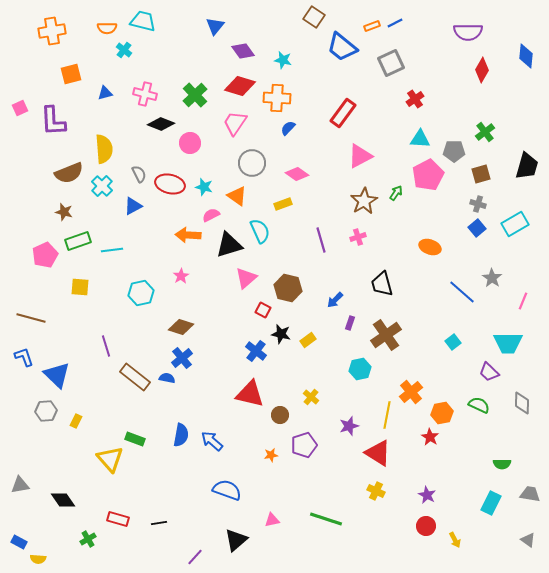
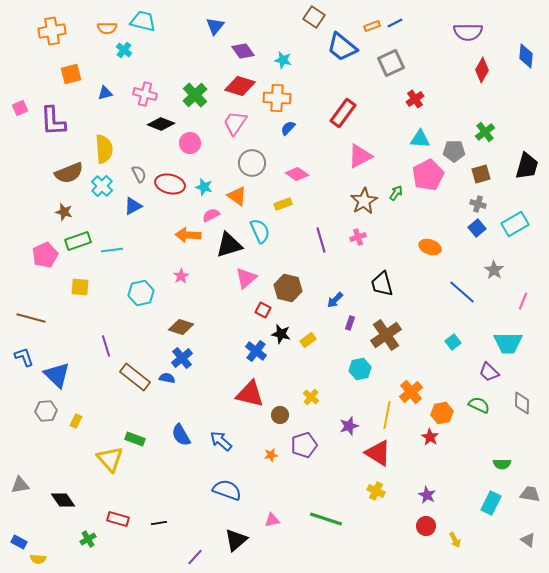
gray star at (492, 278): moved 2 px right, 8 px up
blue semicircle at (181, 435): rotated 140 degrees clockwise
blue arrow at (212, 441): moved 9 px right
